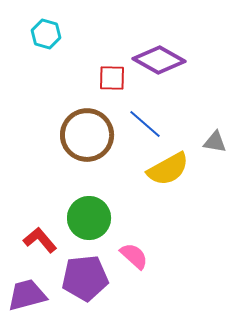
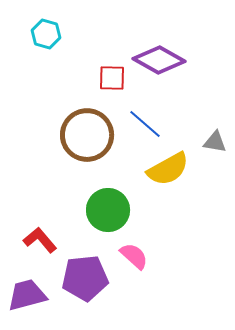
green circle: moved 19 px right, 8 px up
